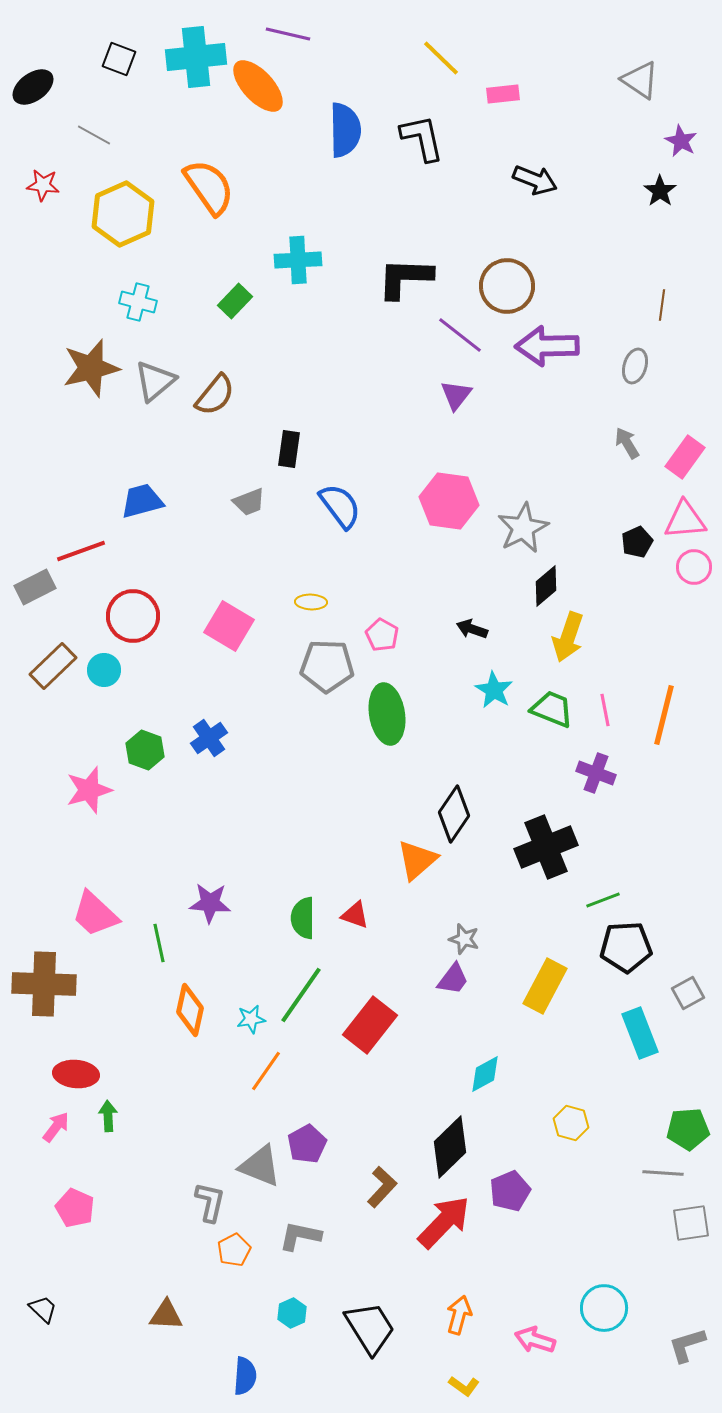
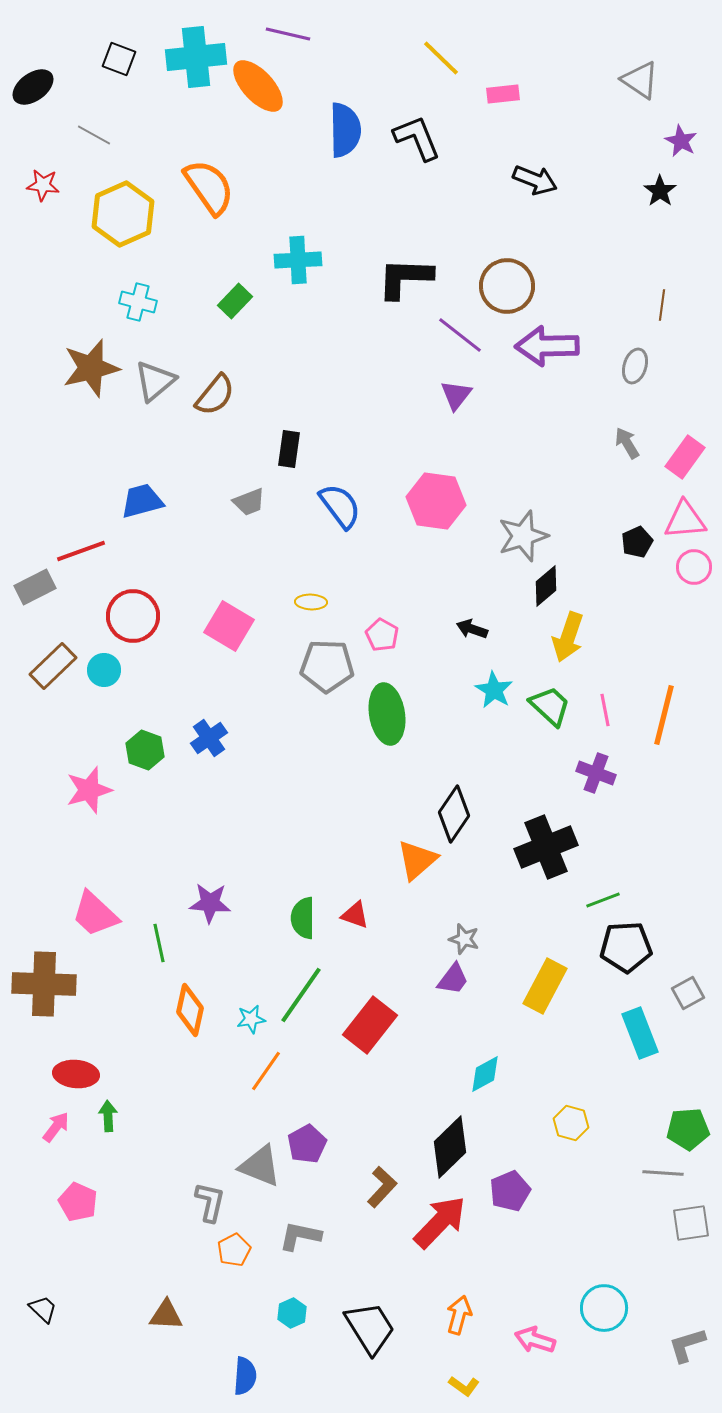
black L-shape at (422, 138): moved 5 px left; rotated 10 degrees counterclockwise
pink hexagon at (449, 501): moved 13 px left
gray star at (523, 528): moved 8 px down; rotated 9 degrees clockwise
green trapezoid at (552, 709): moved 2 px left, 3 px up; rotated 21 degrees clockwise
pink pentagon at (75, 1208): moved 3 px right, 6 px up
red arrow at (444, 1222): moved 4 px left
